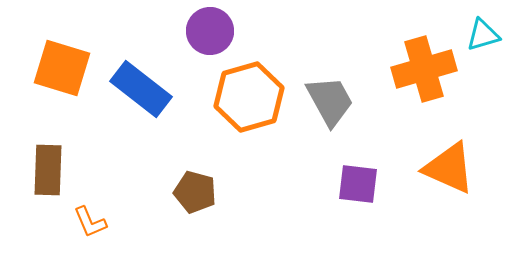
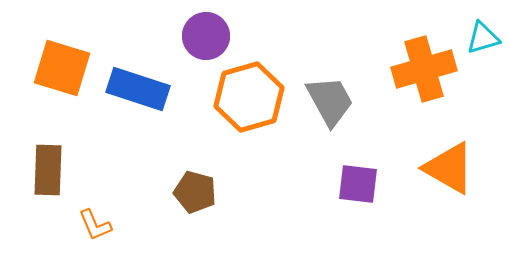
purple circle: moved 4 px left, 5 px down
cyan triangle: moved 3 px down
blue rectangle: moved 3 px left; rotated 20 degrees counterclockwise
orange triangle: rotated 6 degrees clockwise
orange L-shape: moved 5 px right, 3 px down
